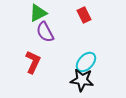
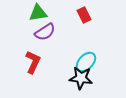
green triangle: rotated 18 degrees clockwise
purple semicircle: rotated 95 degrees counterclockwise
black star: moved 1 px left, 2 px up
